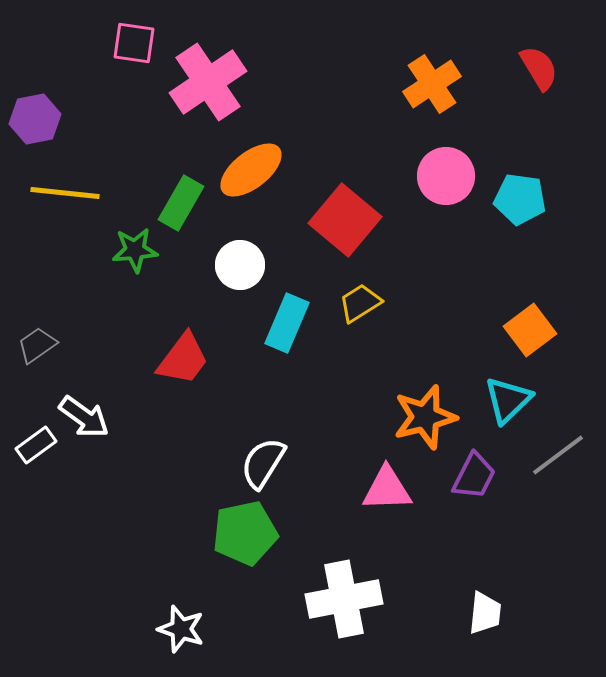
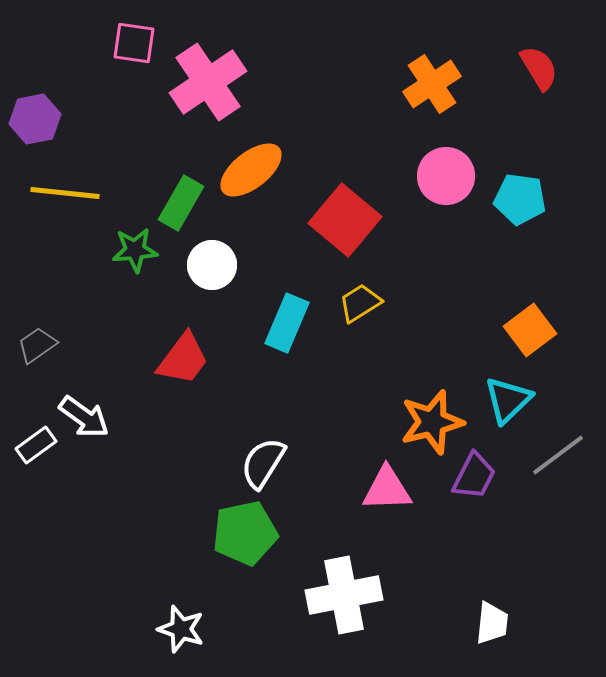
white circle: moved 28 px left
orange star: moved 7 px right, 5 px down
white cross: moved 4 px up
white trapezoid: moved 7 px right, 10 px down
